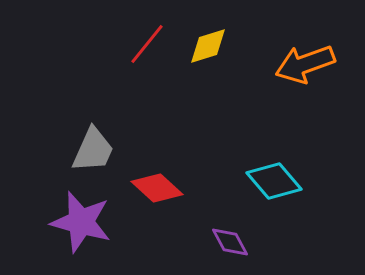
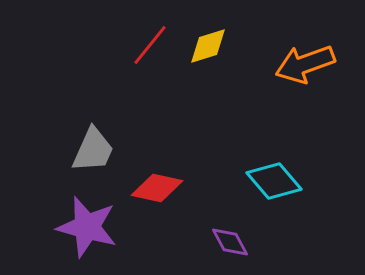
red line: moved 3 px right, 1 px down
red diamond: rotated 30 degrees counterclockwise
purple star: moved 6 px right, 5 px down
